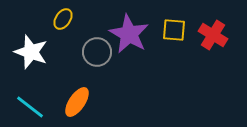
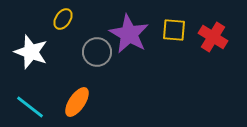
red cross: moved 2 px down
